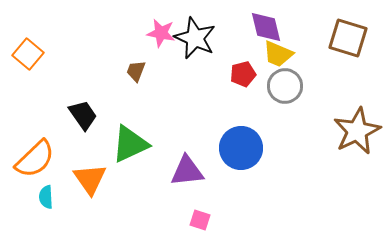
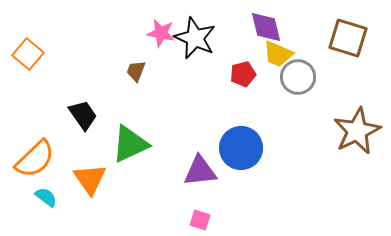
gray circle: moved 13 px right, 9 px up
purple triangle: moved 13 px right
cyan semicircle: rotated 130 degrees clockwise
